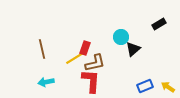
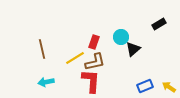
red rectangle: moved 9 px right, 6 px up
brown L-shape: moved 1 px up
yellow arrow: moved 1 px right
